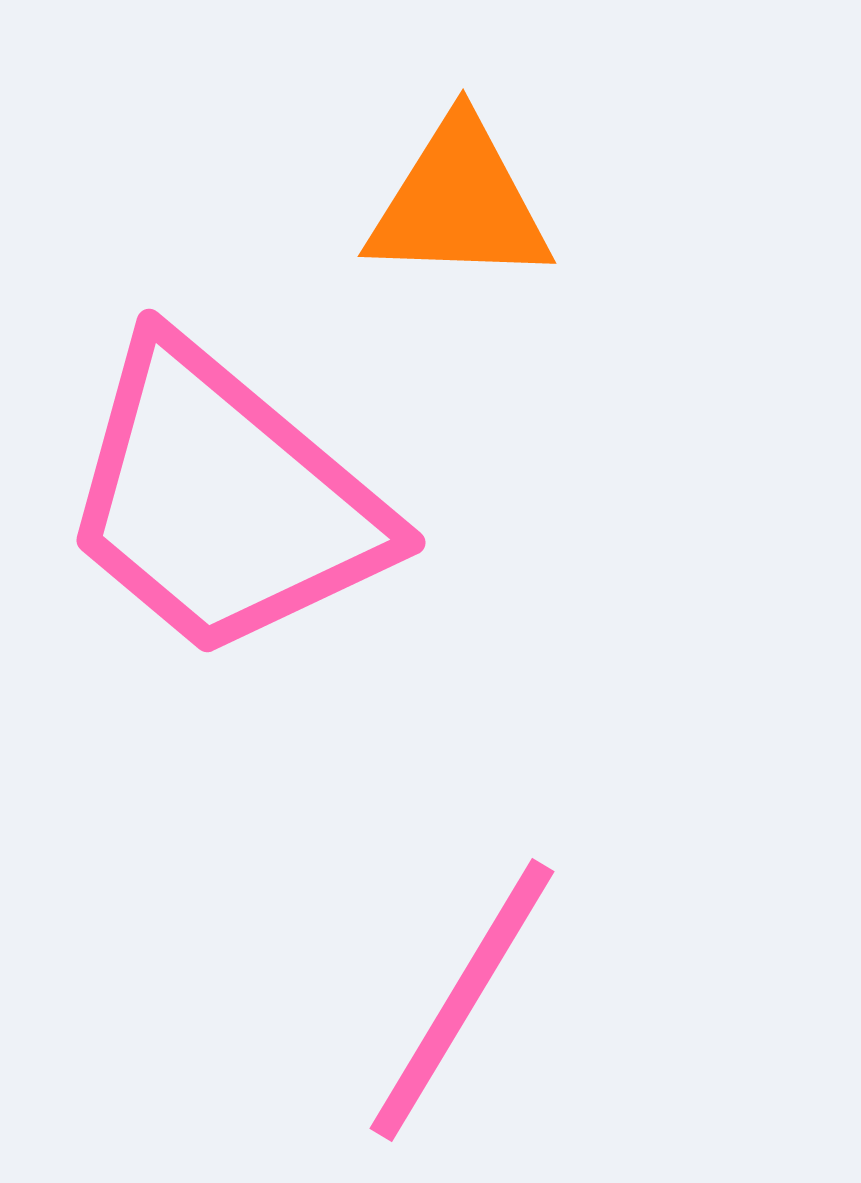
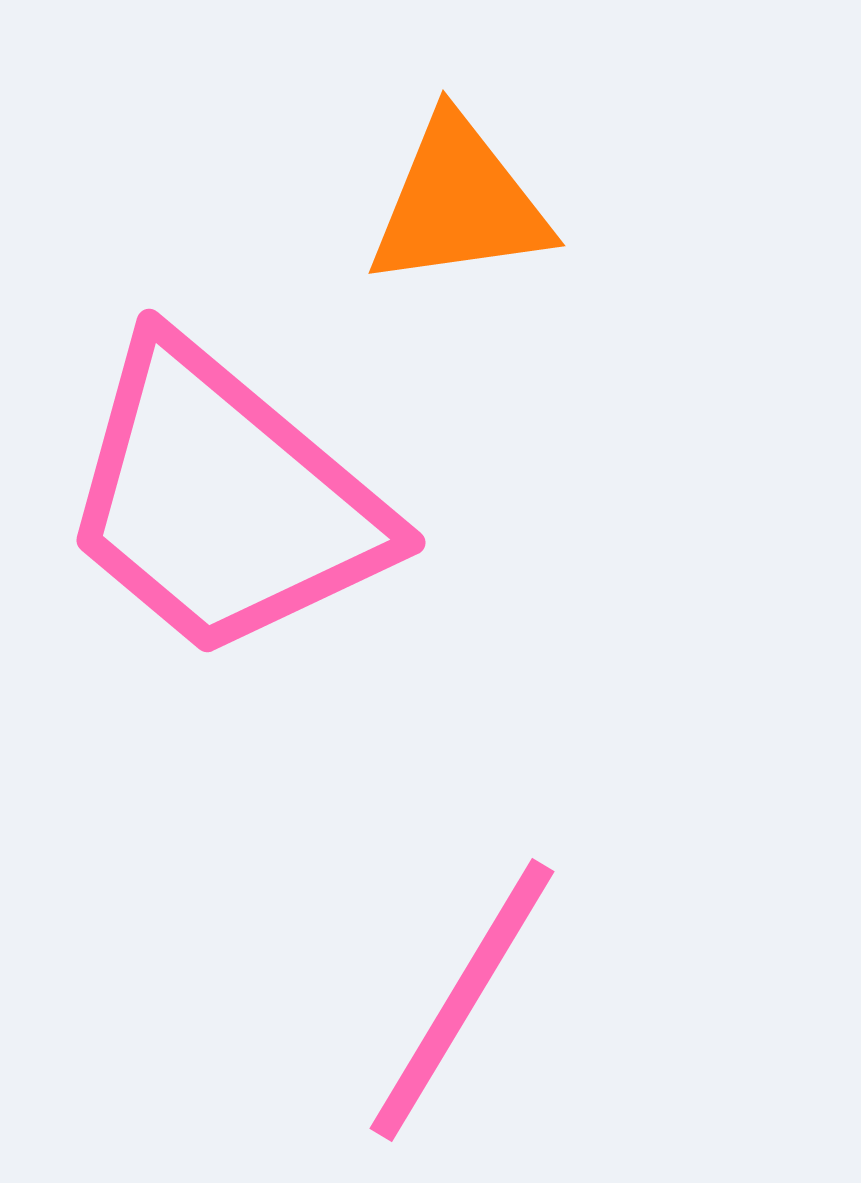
orange triangle: rotated 10 degrees counterclockwise
